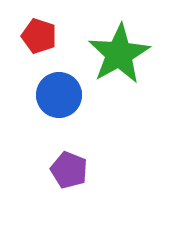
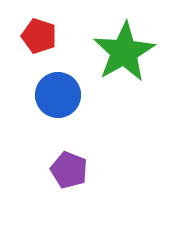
green star: moved 5 px right, 2 px up
blue circle: moved 1 px left
